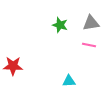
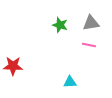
cyan triangle: moved 1 px right, 1 px down
